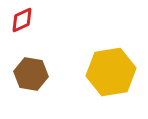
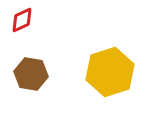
yellow hexagon: moved 1 px left; rotated 9 degrees counterclockwise
